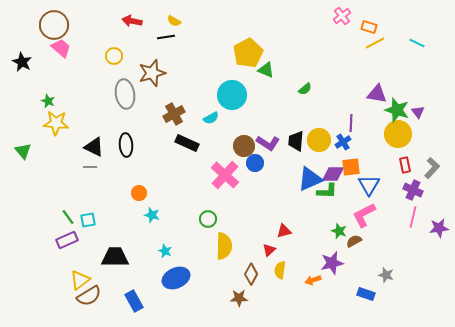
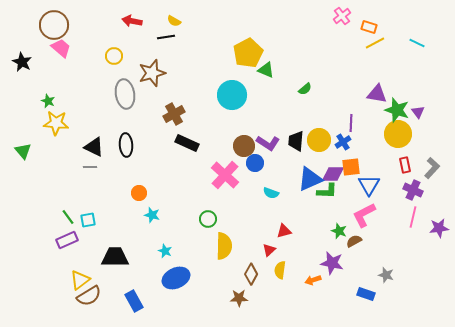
cyan semicircle at (211, 118): moved 60 px right, 75 px down; rotated 49 degrees clockwise
purple star at (332, 263): rotated 25 degrees clockwise
